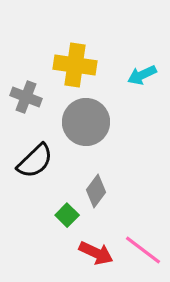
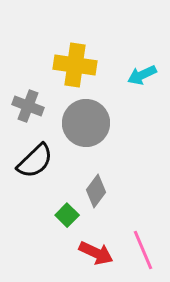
gray cross: moved 2 px right, 9 px down
gray circle: moved 1 px down
pink line: rotated 30 degrees clockwise
